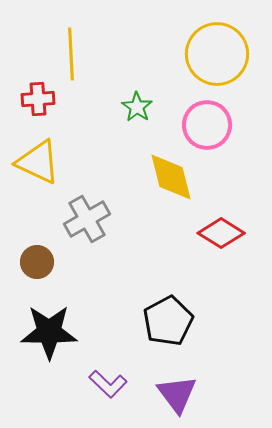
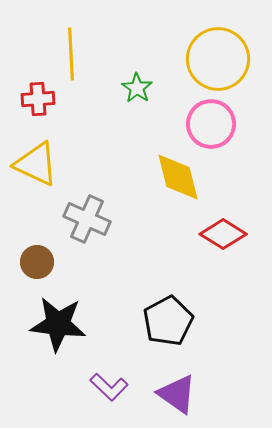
yellow circle: moved 1 px right, 5 px down
green star: moved 19 px up
pink circle: moved 4 px right, 1 px up
yellow triangle: moved 2 px left, 2 px down
yellow diamond: moved 7 px right
gray cross: rotated 36 degrees counterclockwise
red diamond: moved 2 px right, 1 px down
black star: moved 9 px right, 8 px up; rotated 6 degrees clockwise
purple L-shape: moved 1 px right, 3 px down
purple triangle: rotated 18 degrees counterclockwise
